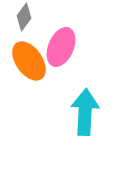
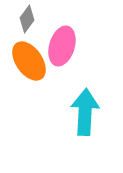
gray diamond: moved 3 px right, 2 px down
pink ellipse: moved 1 px right, 1 px up; rotated 6 degrees counterclockwise
